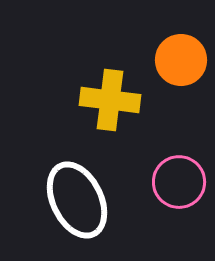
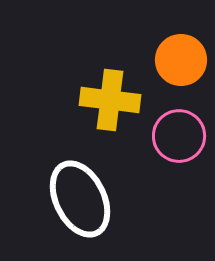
pink circle: moved 46 px up
white ellipse: moved 3 px right, 1 px up
